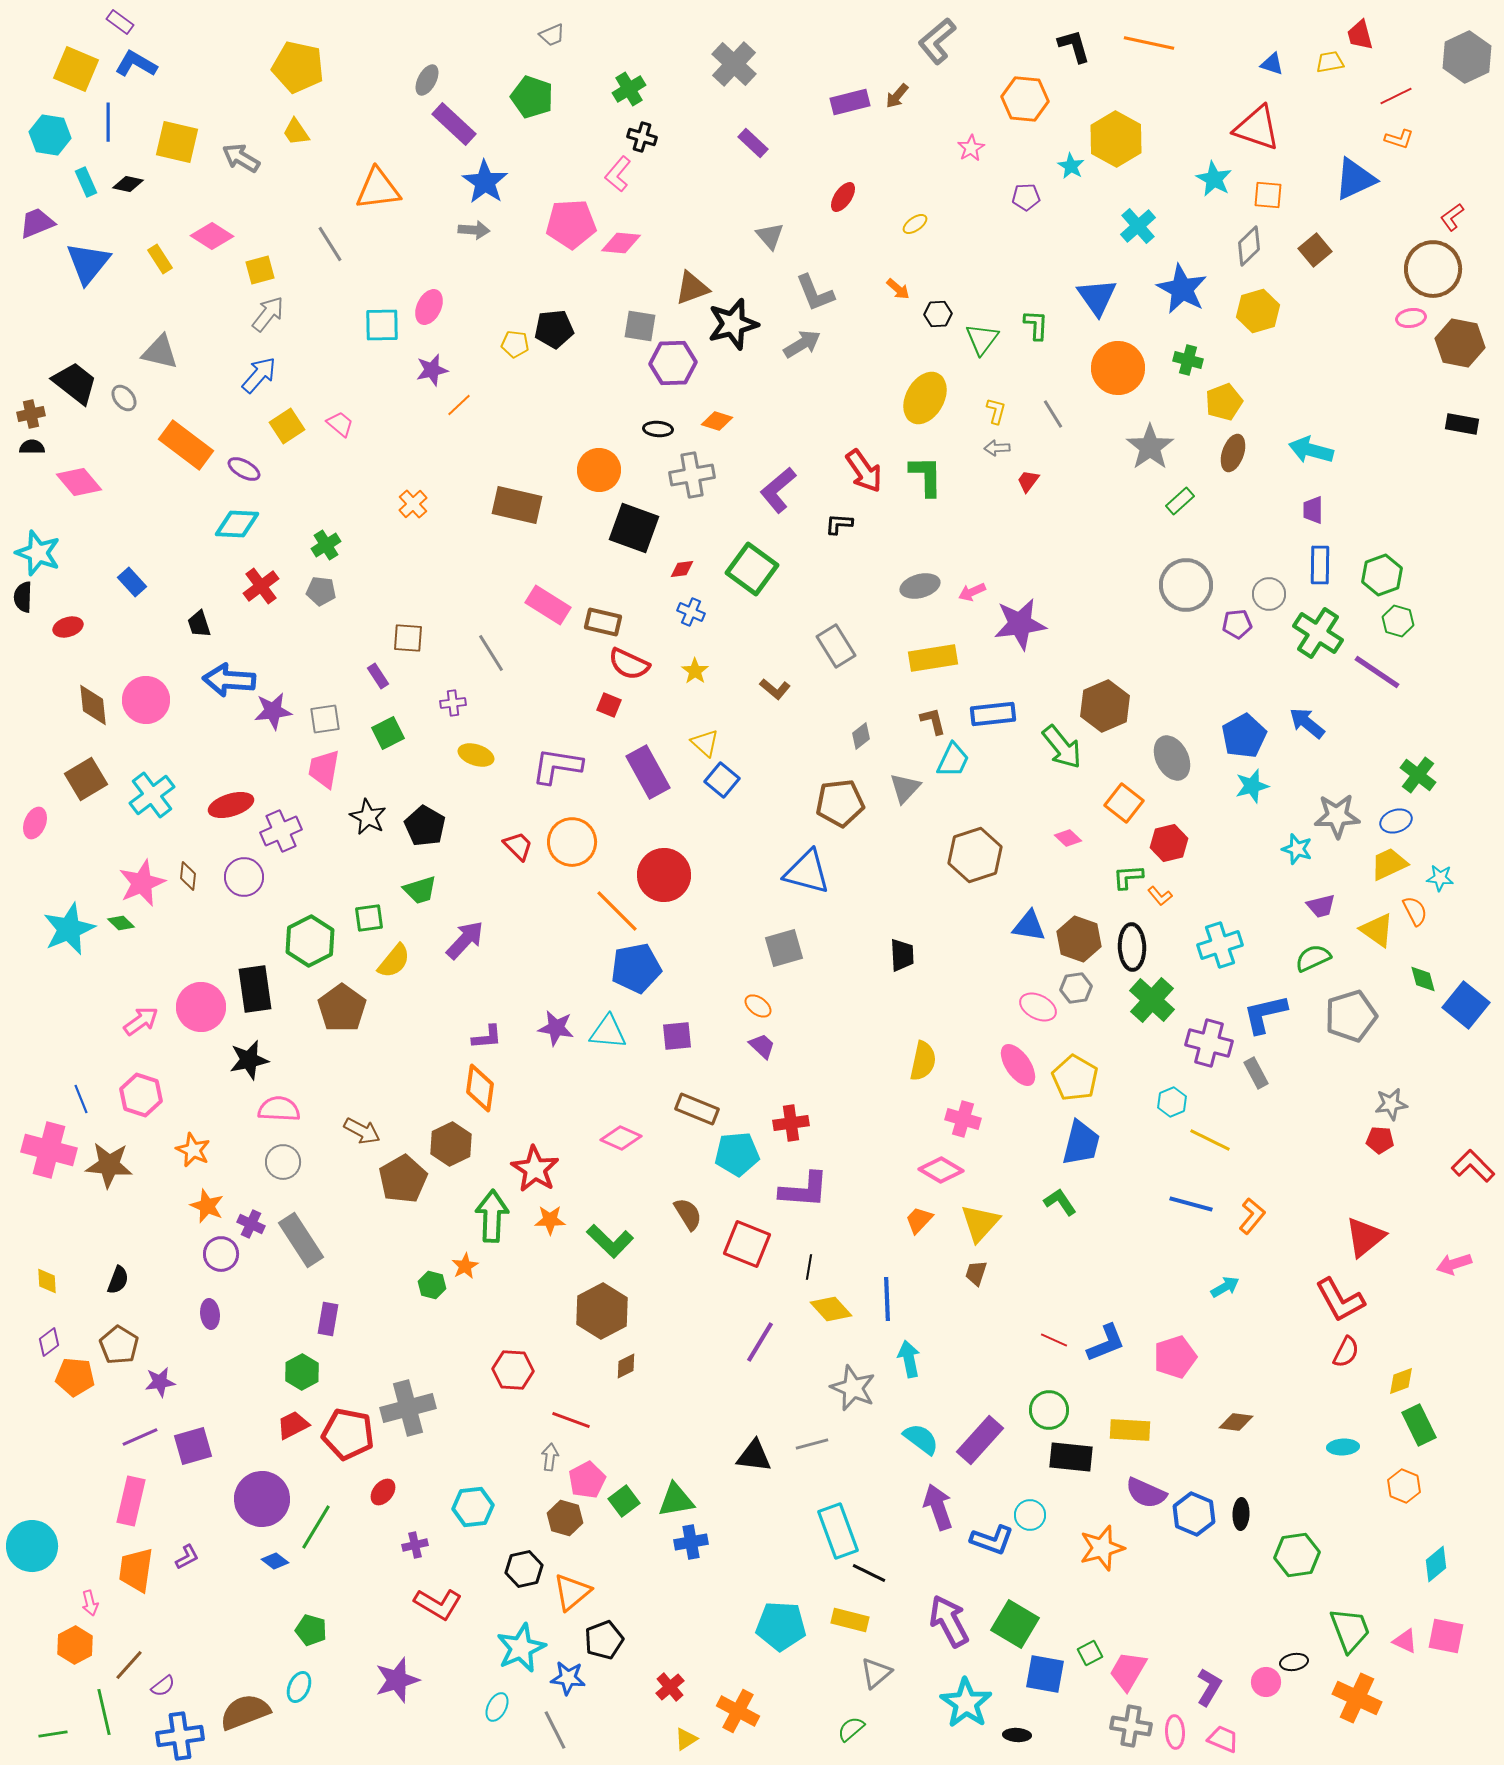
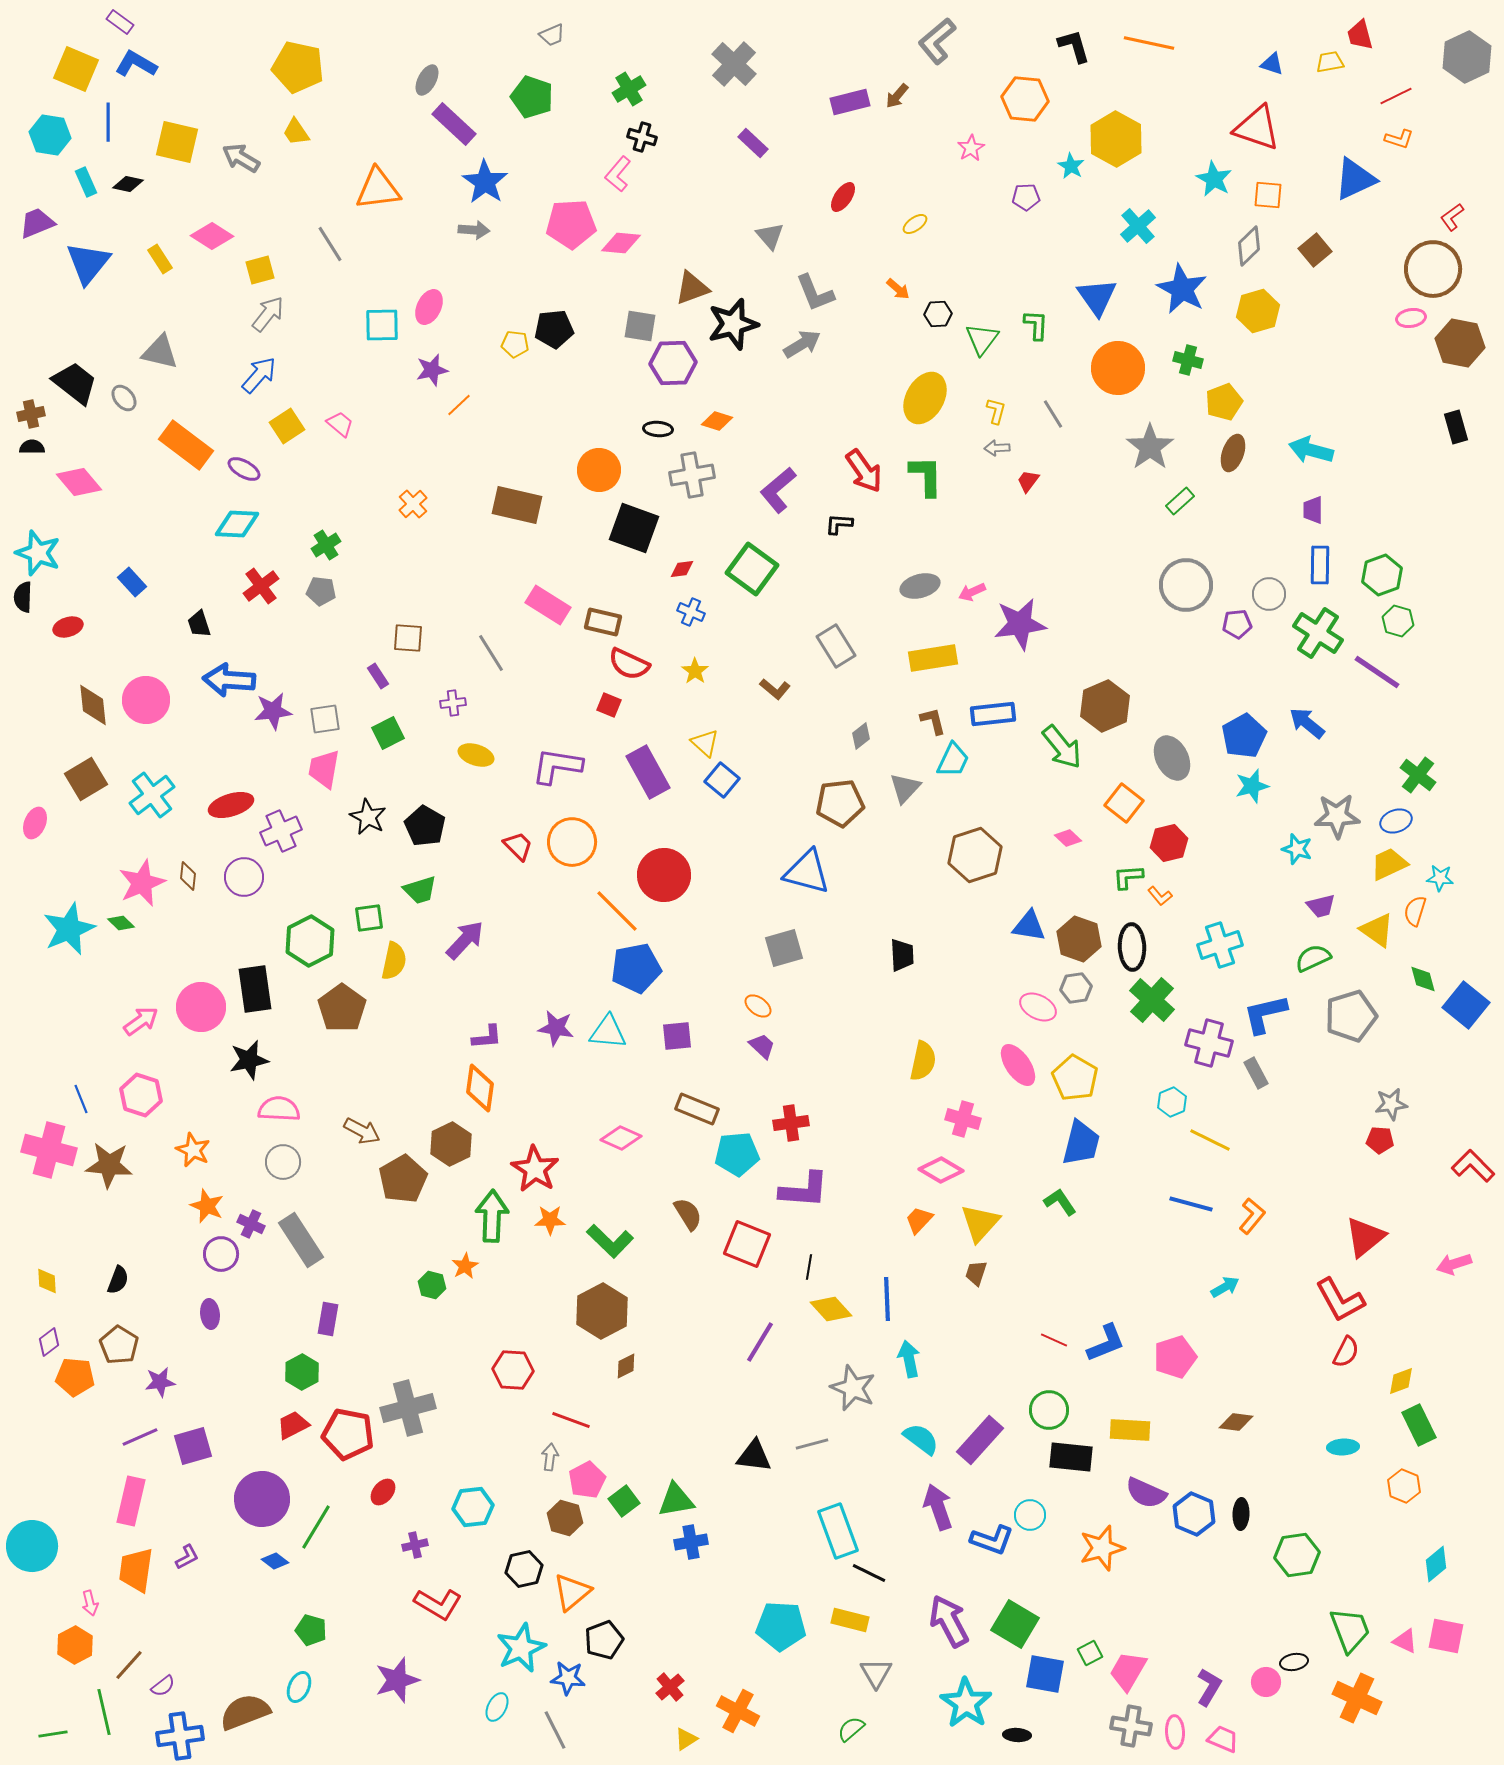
black rectangle at (1462, 424): moved 6 px left, 3 px down; rotated 64 degrees clockwise
orange semicircle at (1415, 911): rotated 136 degrees counterclockwise
yellow semicircle at (394, 961): rotated 27 degrees counterclockwise
gray triangle at (876, 1673): rotated 20 degrees counterclockwise
